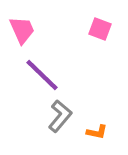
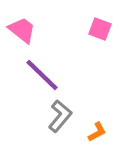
pink trapezoid: rotated 28 degrees counterclockwise
orange L-shape: rotated 40 degrees counterclockwise
